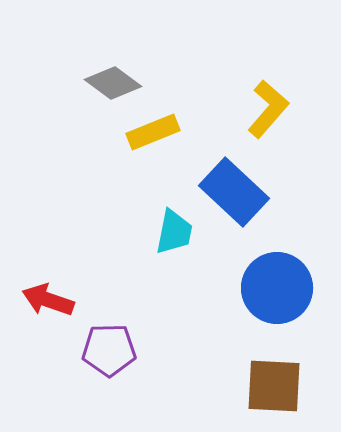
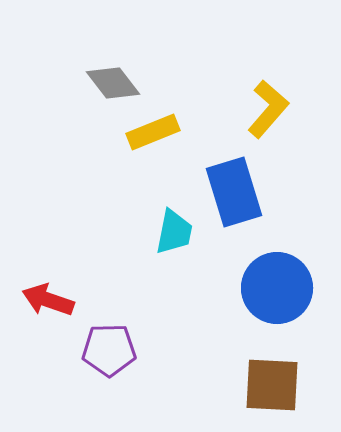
gray diamond: rotated 16 degrees clockwise
blue rectangle: rotated 30 degrees clockwise
brown square: moved 2 px left, 1 px up
